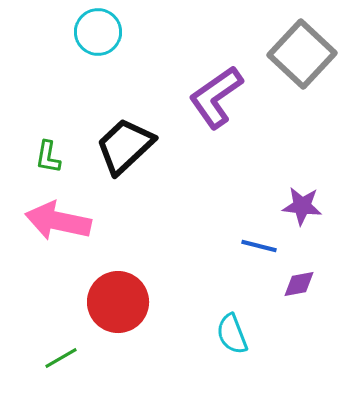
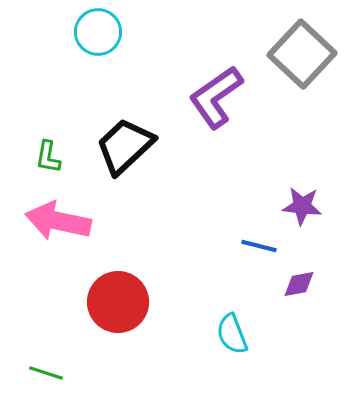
green line: moved 15 px left, 15 px down; rotated 48 degrees clockwise
